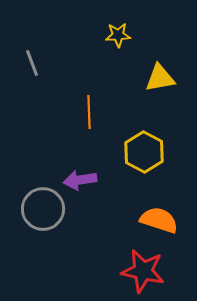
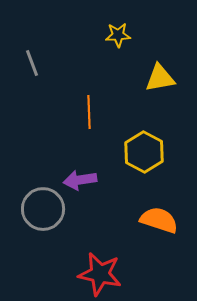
red star: moved 43 px left, 3 px down
